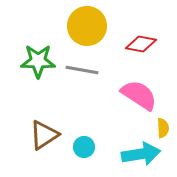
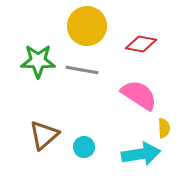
yellow semicircle: moved 1 px right
brown triangle: rotated 8 degrees counterclockwise
